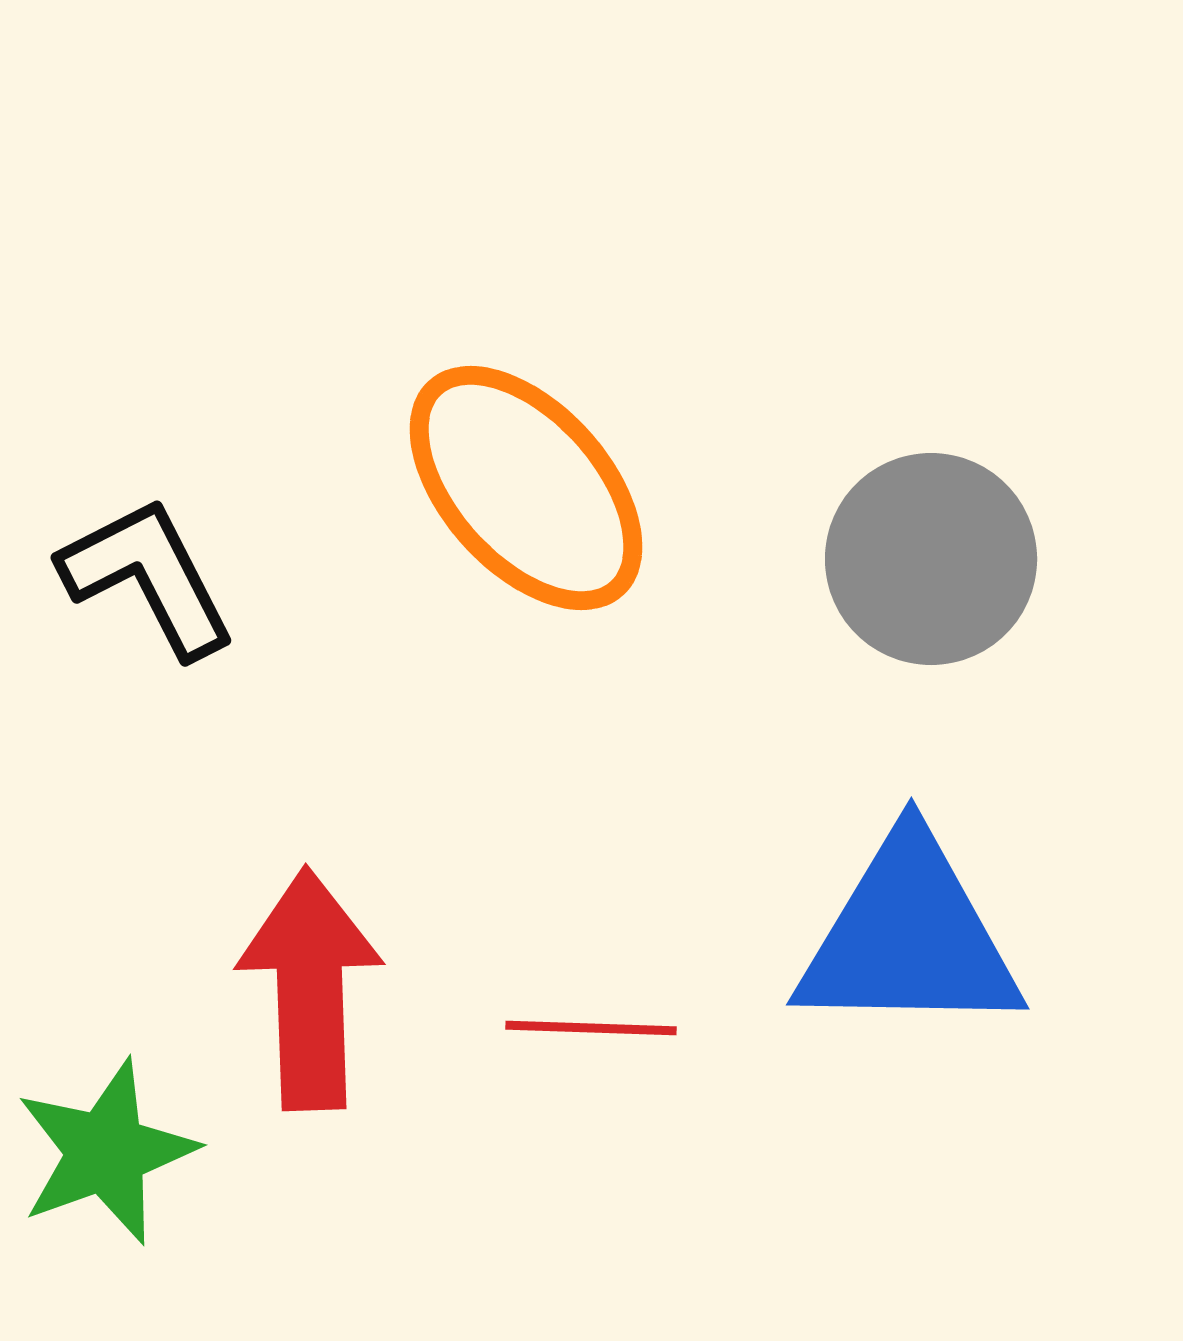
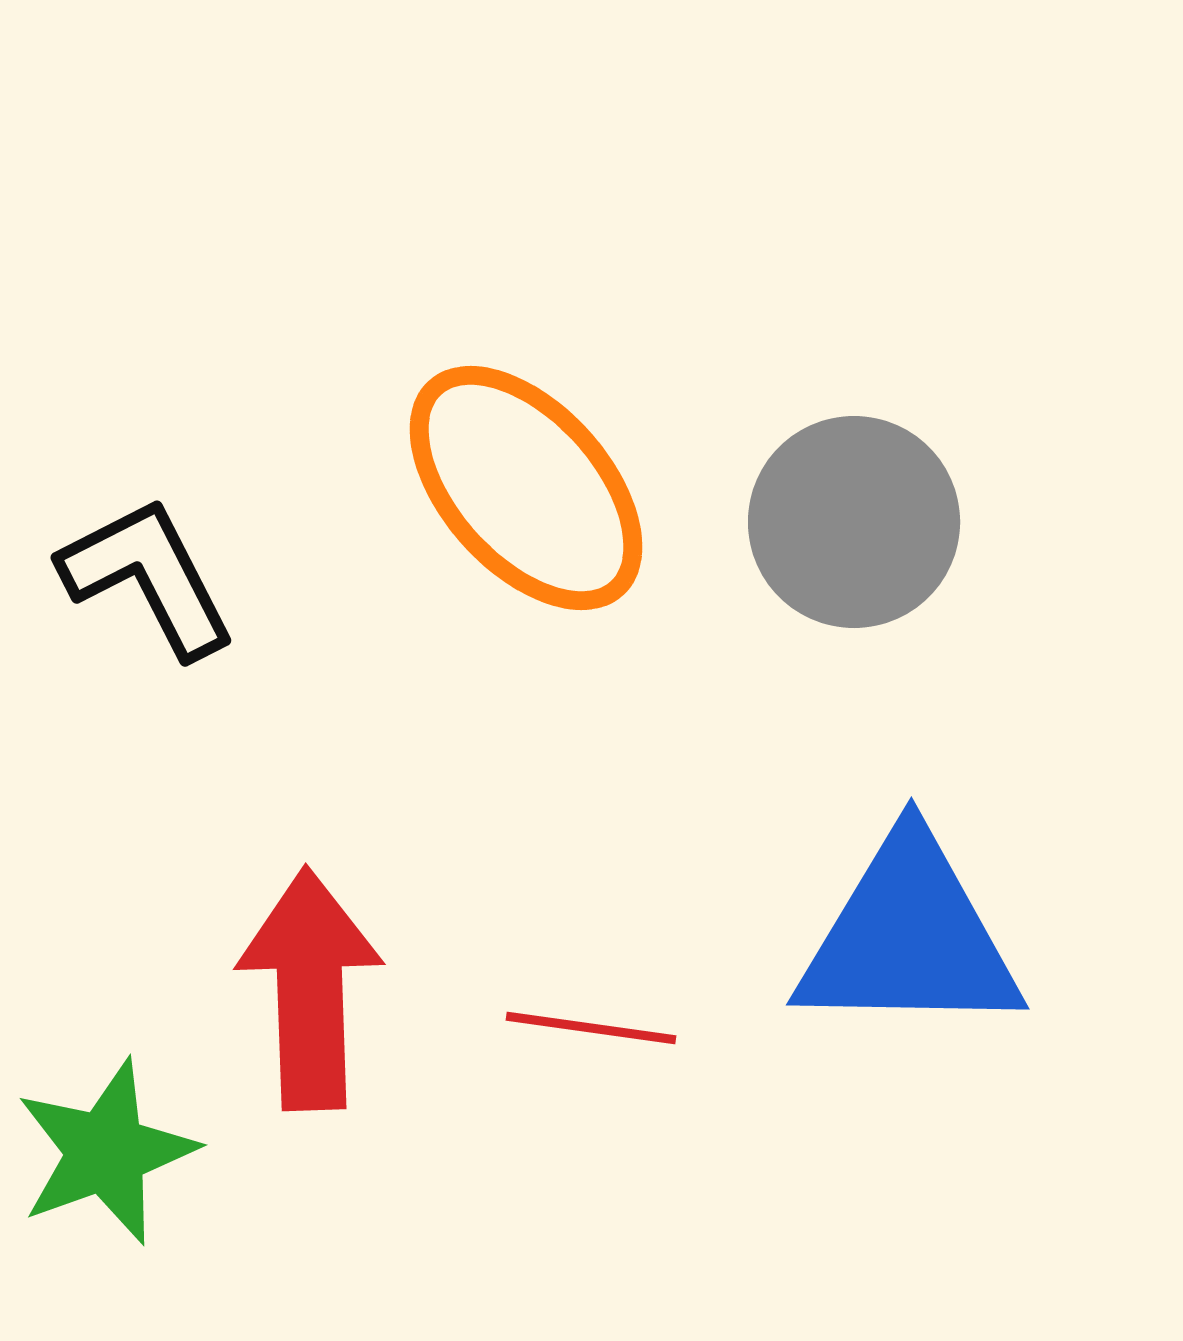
gray circle: moved 77 px left, 37 px up
red line: rotated 6 degrees clockwise
